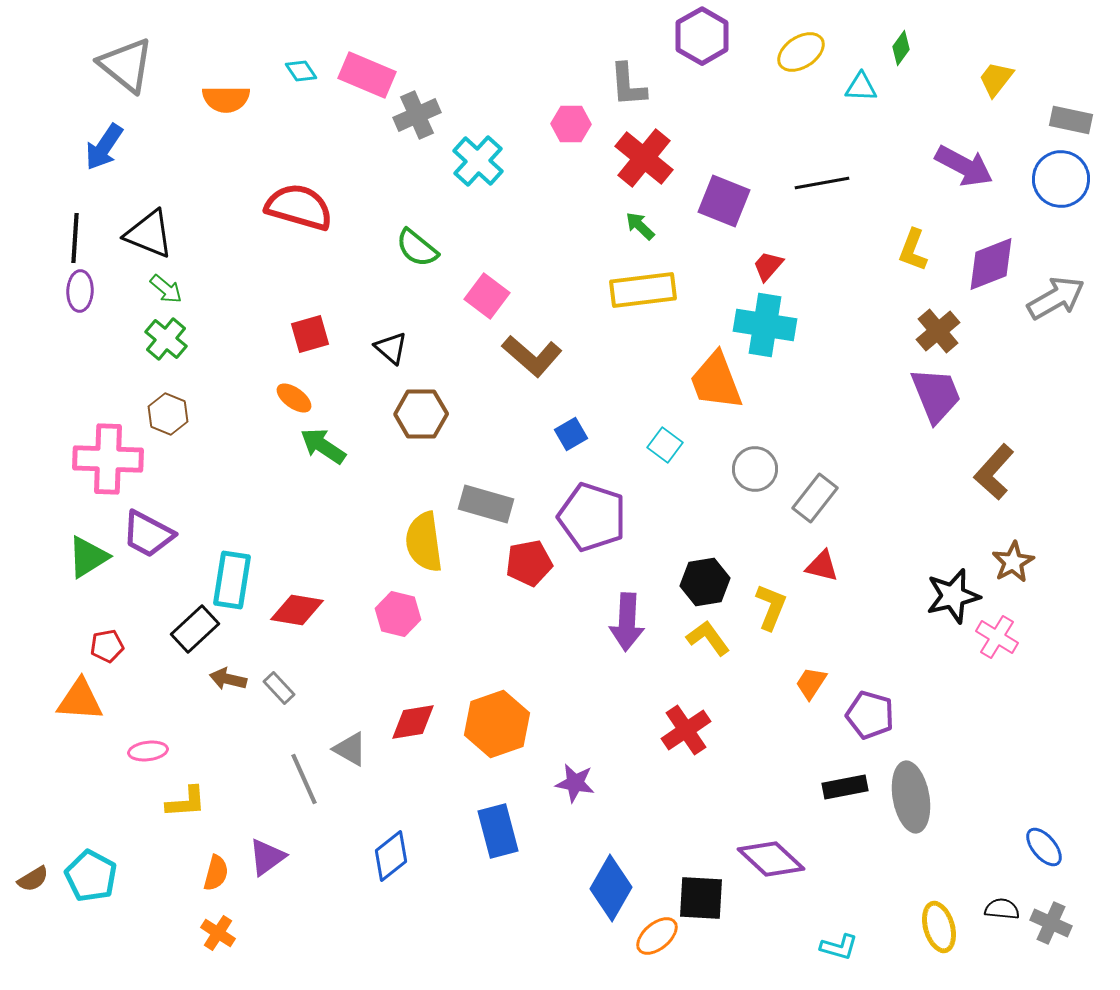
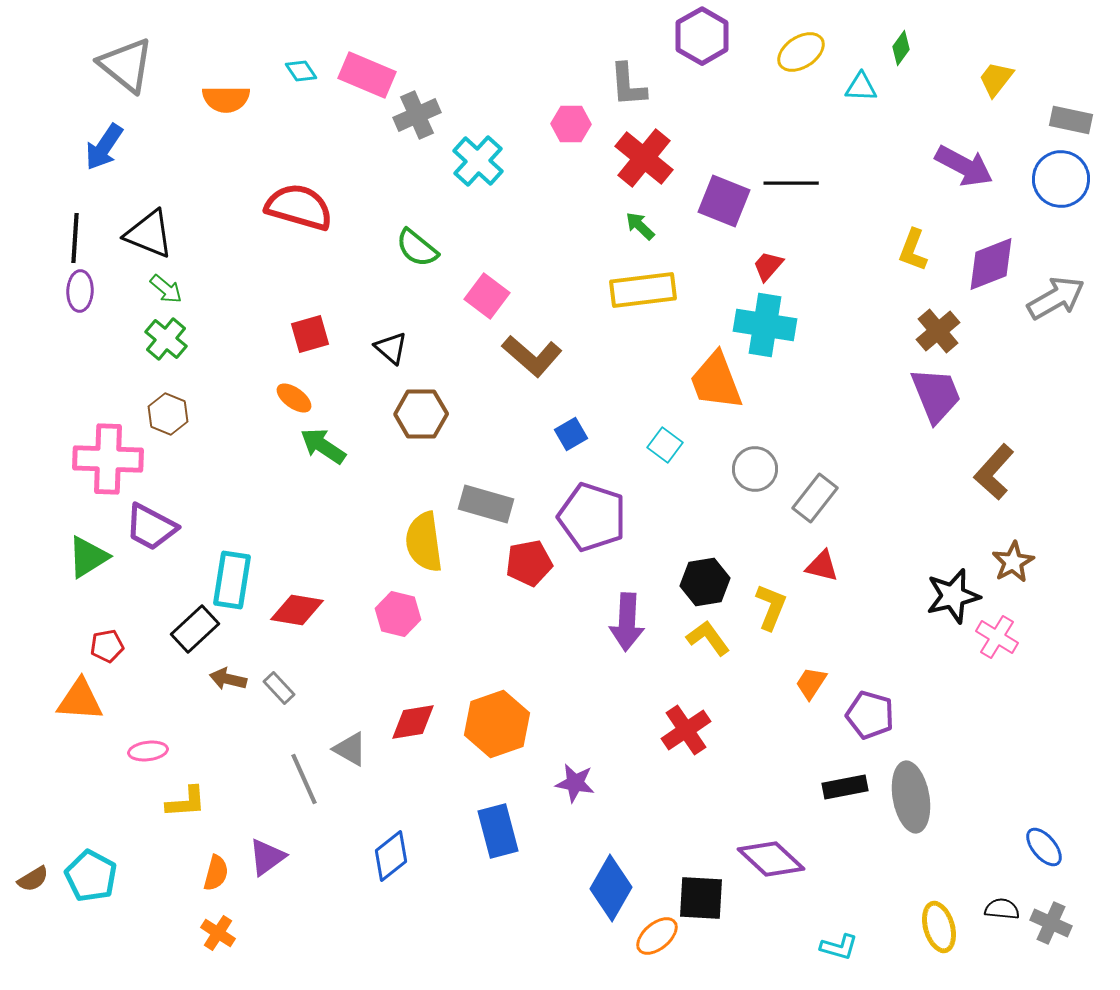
black line at (822, 183): moved 31 px left; rotated 10 degrees clockwise
purple trapezoid at (148, 534): moved 3 px right, 7 px up
